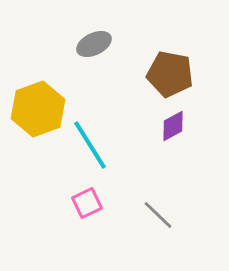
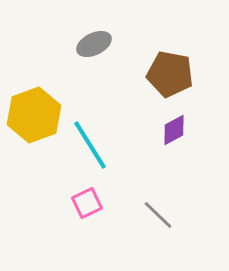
yellow hexagon: moved 4 px left, 6 px down
purple diamond: moved 1 px right, 4 px down
